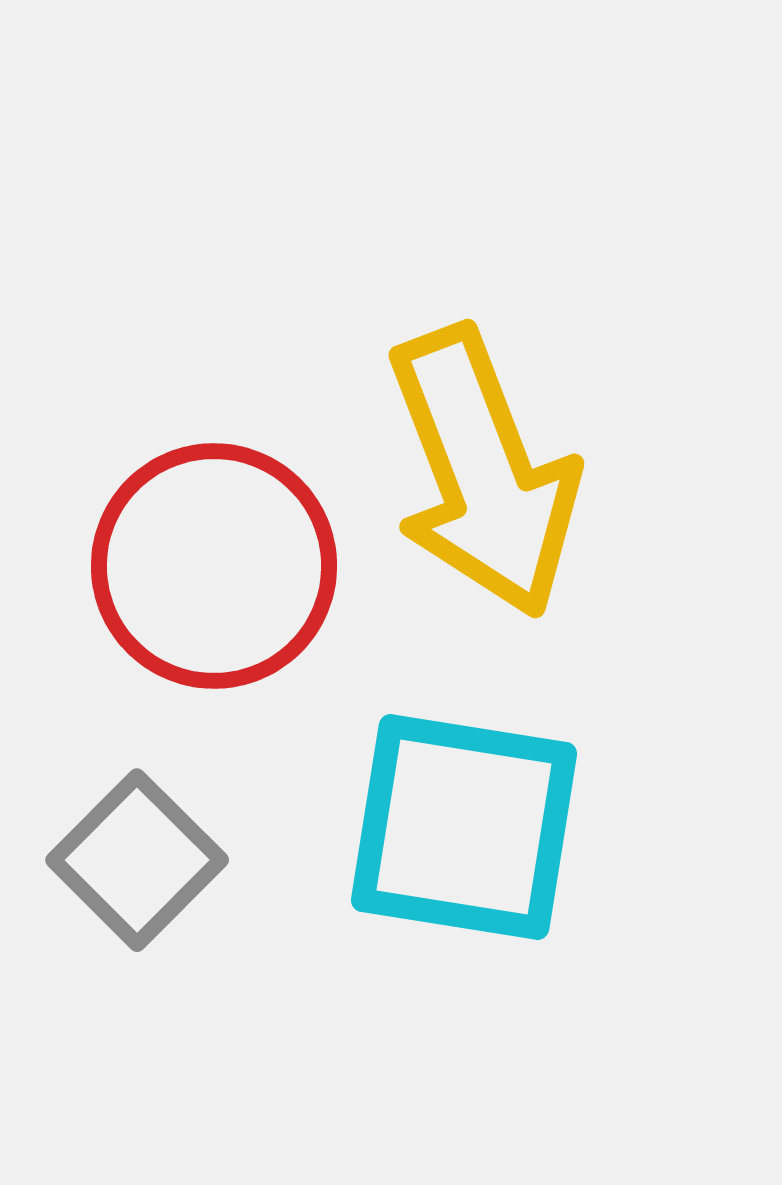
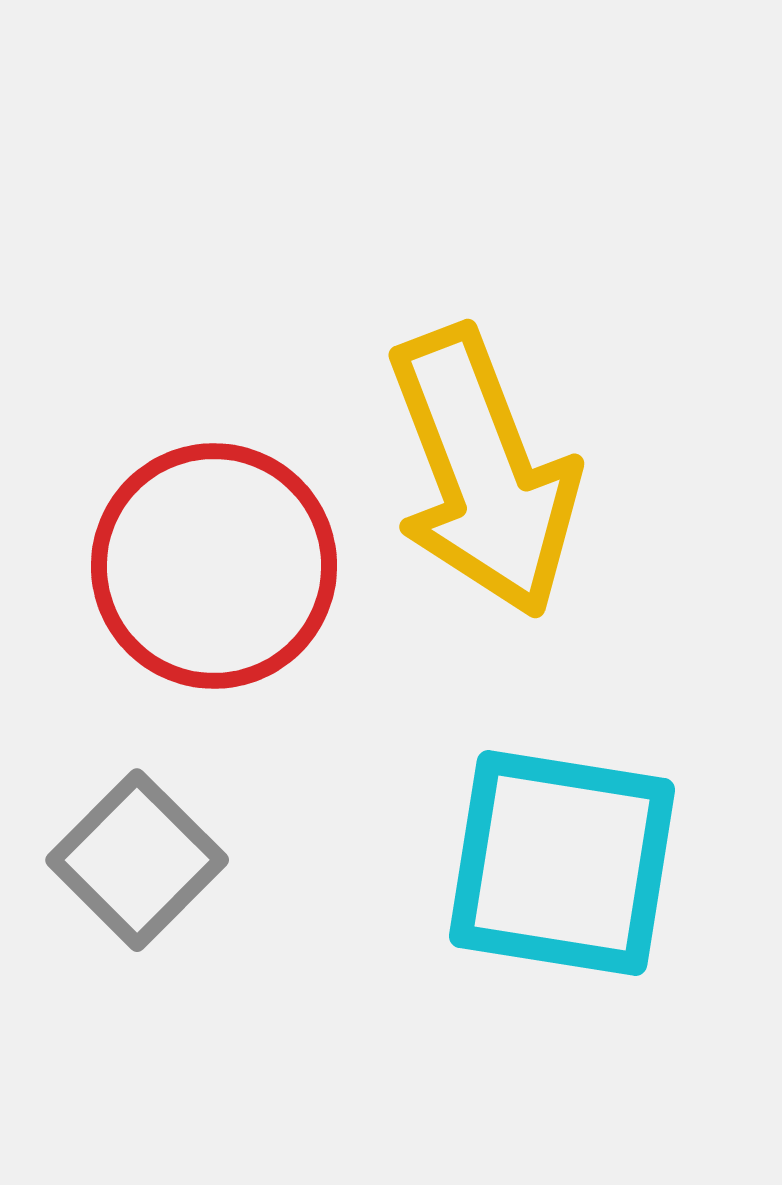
cyan square: moved 98 px right, 36 px down
